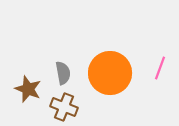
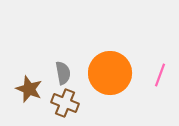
pink line: moved 7 px down
brown star: moved 1 px right
brown cross: moved 1 px right, 4 px up
